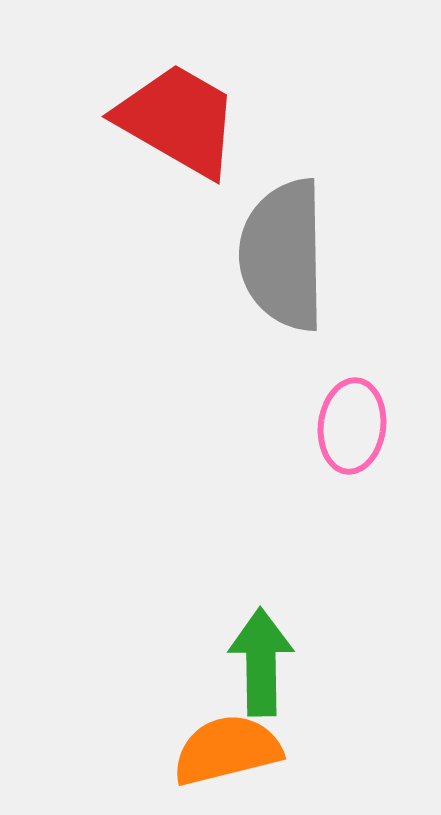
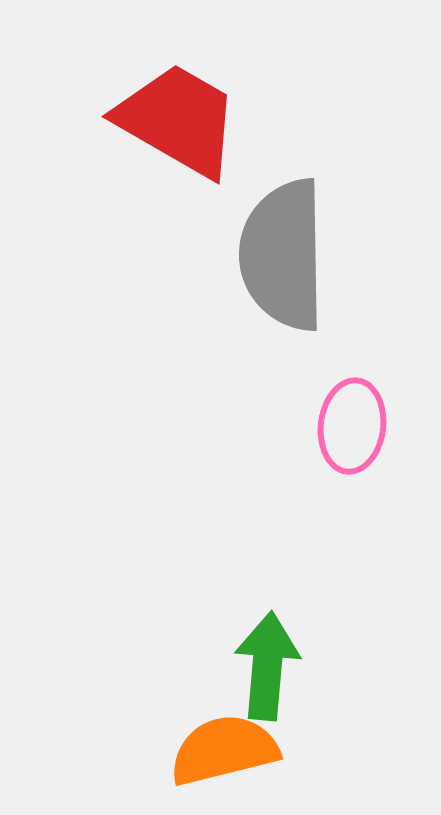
green arrow: moved 6 px right, 4 px down; rotated 6 degrees clockwise
orange semicircle: moved 3 px left
